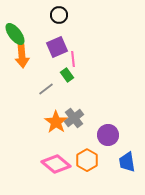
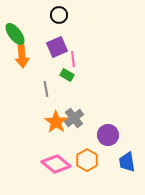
green rectangle: rotated 24 degrees counterclockwise
gray line: rotated 63 degrees counterclockwise
